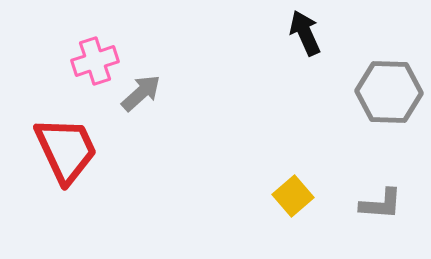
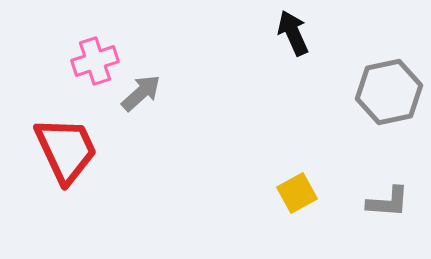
black arrow: moved 12 px left
gray hexagon: rotated 14 degrees counterclockwise
yellow square: moved 4 px right, 3 px up; rotated 12 degrees clockwise
gray L-shape: moved 7 px right, 2 px up
